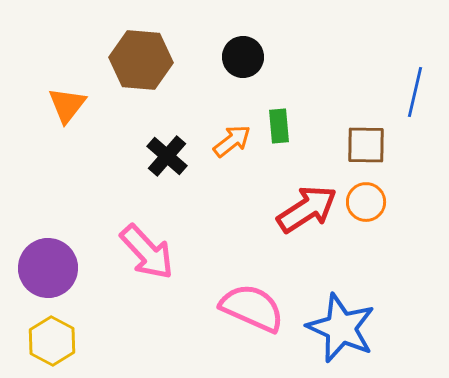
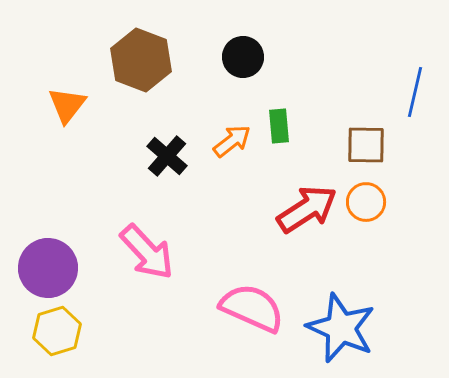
brown hexagon: rotated 16 degrees clockwise
yellow hexagon: moved 5 px right, 10 px up; rotated 15 degrees clockwise
